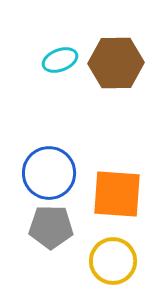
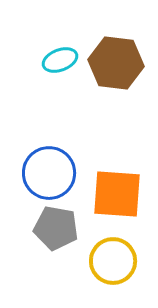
brown hexagon: rotated 8 degrees clockwise
gray pentagon: moved 5 px right, 1 px down; rotated 9 degrees clockwise
